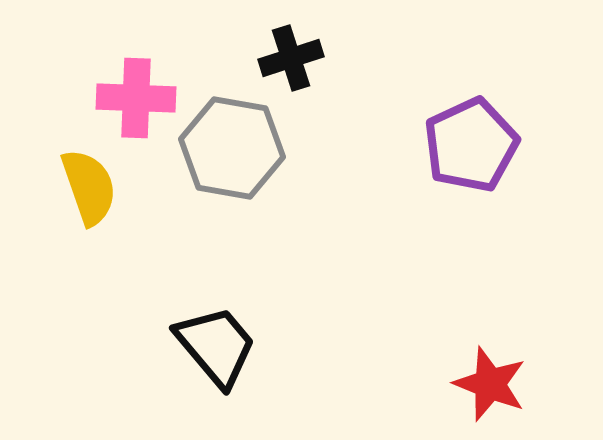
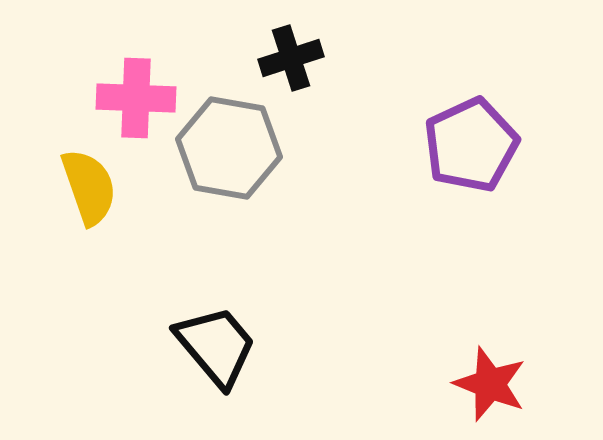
gray hexagon: moved 3 px left
